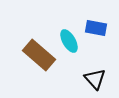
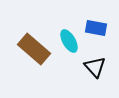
brown rectangle: moved 5 px left, 6 px up
black triangle: moved 12 px up
